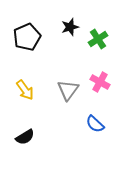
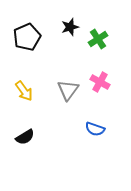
yellow arrow: moved 1 px left, 1 px down
blue semicircle: moved 5 px down; rotated 24 degrees counterclockwise
